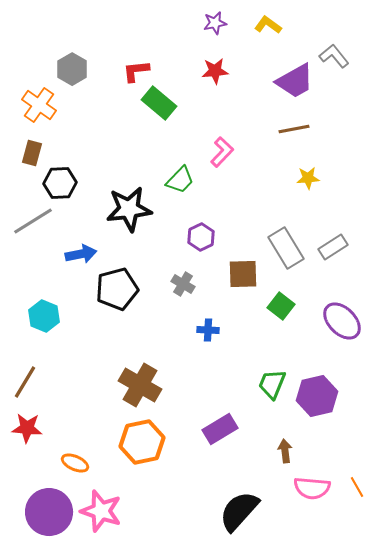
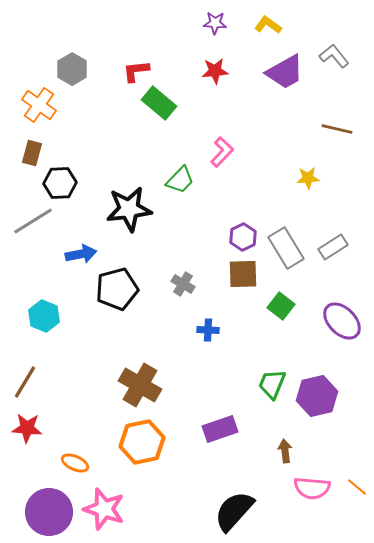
purple star at (215, 23): rotated 15 degrees clockwise
purple trapezoid at (295, 81): moved 10 px left, 9 px up
brown line at (294, 129): moved 43 px right; rotated 24 degrees clockwise
purple hexagon at (201, 237): moved 42 px right
purple rectangle at (220, 429): rotated 12 degrees clockwise
orange line at (357, 487): rotated 20 degrees counterclockwise
pink star at (101, 511): moved 3 px right, 2 px up
black semicircle at (239, 511): moved 5 px left
